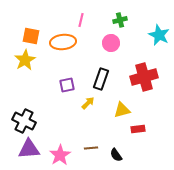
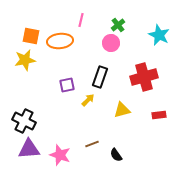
green cross: moved 2 px left, 5 px down; rotated 24 degrees counterclockwise
orange ellipse: moved 3 px left, 1 px up
yellow star: rotated 20 degrees clockwise
black rectangle: moved 1 px left, 2 px up
yellow arrow: moved 3 px up
red rectangle: moved 21 px right, 14 px up
brown line: moved 1 px right, 4 px up; rotated 16 degrees counterclockwise
pink star: rotated 20 degrees counterclockwise
